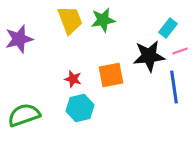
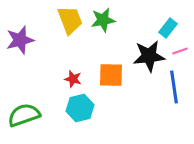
purple star: moved 1 px right, 1 px down
orange square: rotated 12 degrees clockwise
